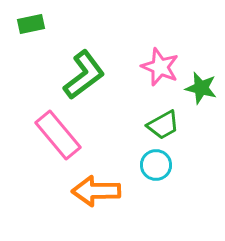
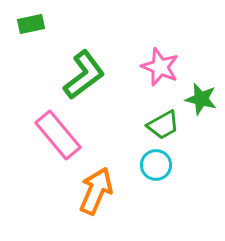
green star: moved 11 px down
orange arrow: rotated 114 degrees clockwise
